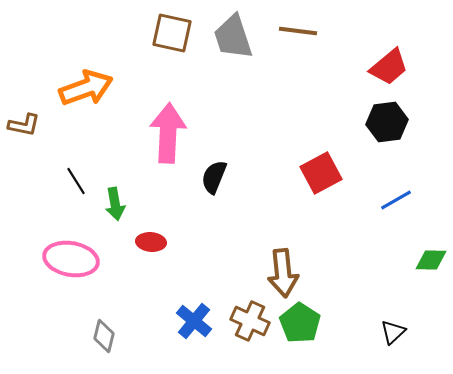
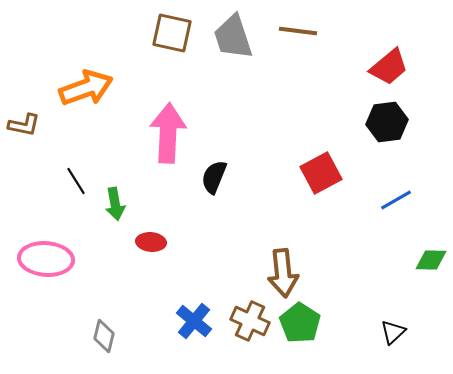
pink ellipse: moved 25 px left; rotated 6 degrees counterclockwise
